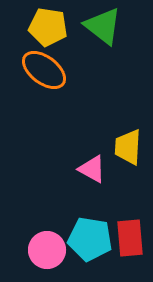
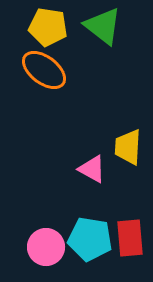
pink circle: moved 1 px left, 3 px up
